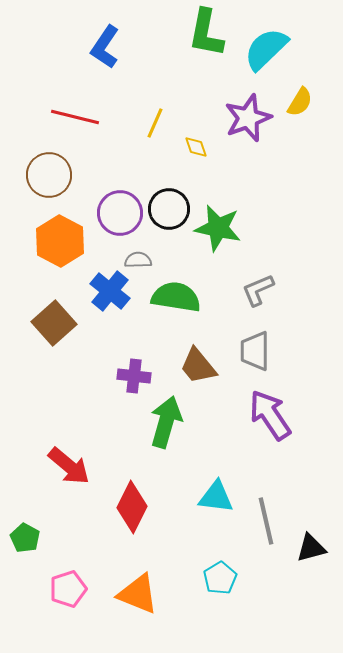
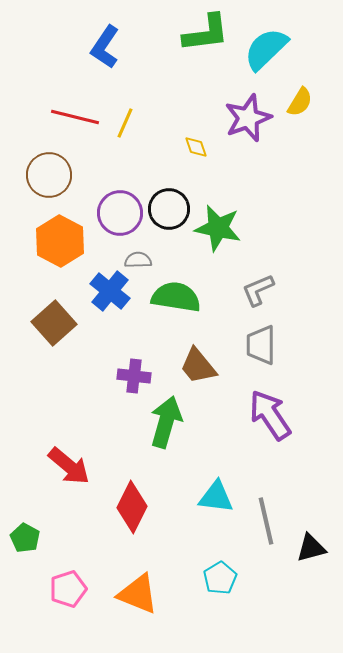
green L-shape: rotated 108 degrees counterclockwise
yellow line: moved 30 px left
gray trapezoid: moved 6 px right, 6 px up
